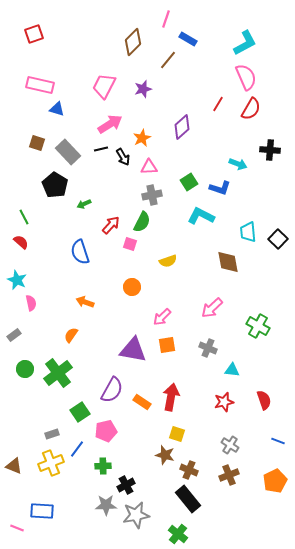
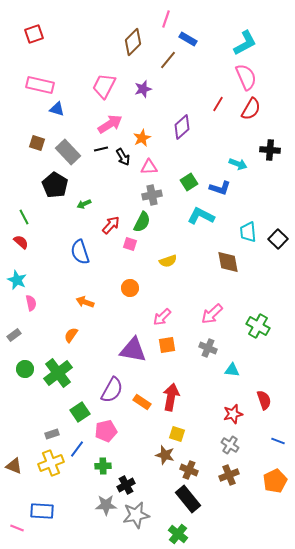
orange circle at (132, 287): moved 2 px left, 1 px down
pink arrow at (212, 308): moved 6 px down
red star at (224, 402): moved 9 px right, 12 px down
